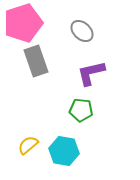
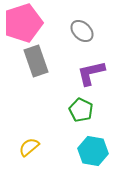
green pentagon: rotated 20 degrees clockwise
yellow semicircle: moved 1 px right, 2 px down
cyan hexagon: moved 29 px right
